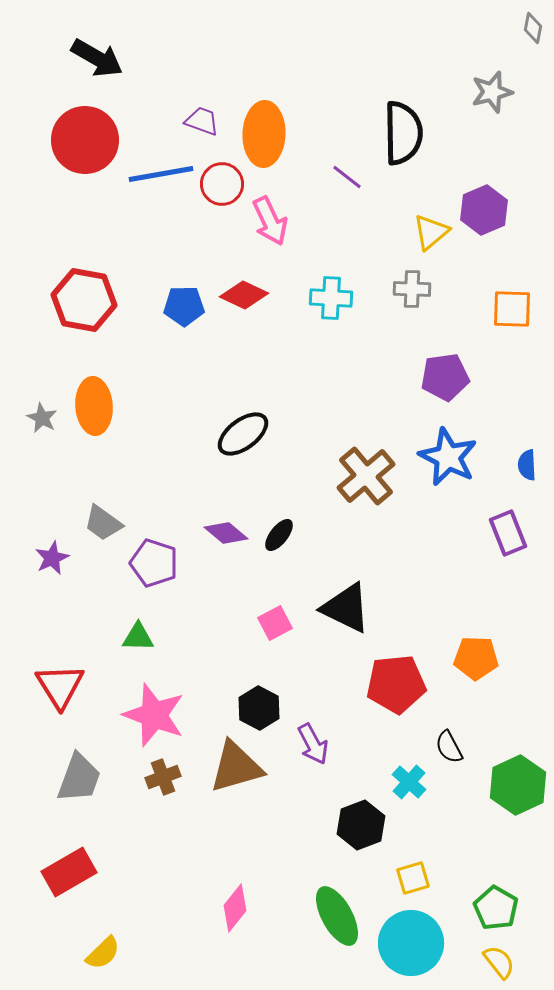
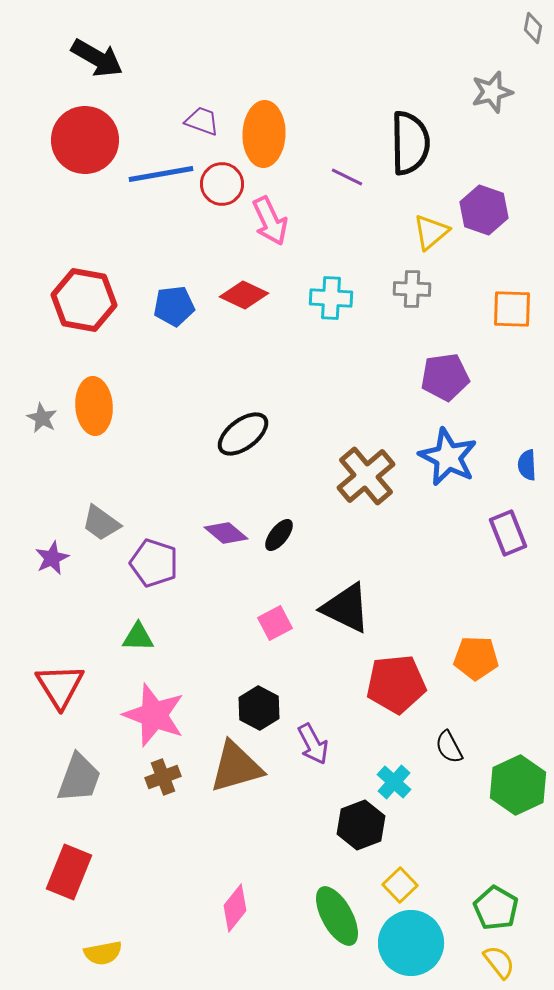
black semicircle at (403, 133): moved 7 px right, 10 px down
purple line at (347, 177): rotated 12 degrees counterclockwise
purple hexagon at (484, 210): rotated 18 degrees counterclockwise
blue pentagon at (184, 306): moved 10 px left; rotated 6 degrees counterclockwise
gray trapezoid at (103, 523): moved 2 px left
cyan cross at (409, 782): moved 15 px left
red rectangle at (69, 872): rotated 38 degrees counterclockwise
yellow square at (413, 878): moved 13 px left, 7 px down; rotated 28 degrees counterclockwise
yellow semicircle at (103, 953): rotated 33 degrees clockwise
